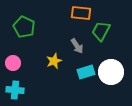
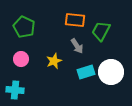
orange rectangle: moved 6 px left, 7 px down
pink circle: moved 8 px right, 4 px up
